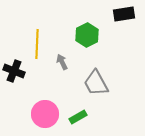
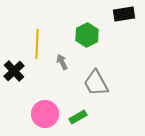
black cross: rotated 25 degrees clockwise
